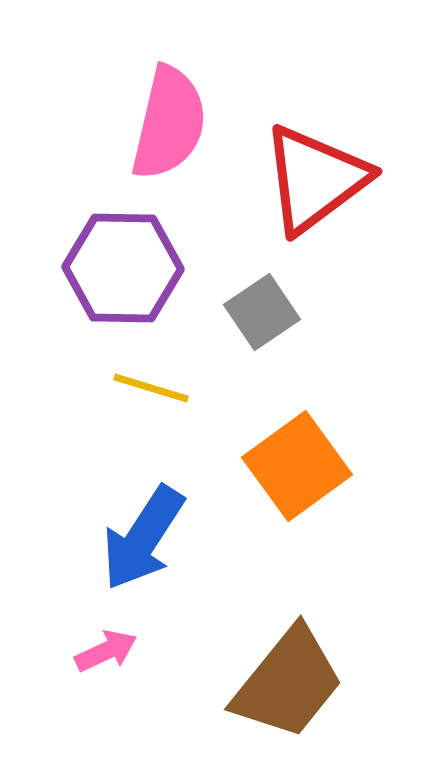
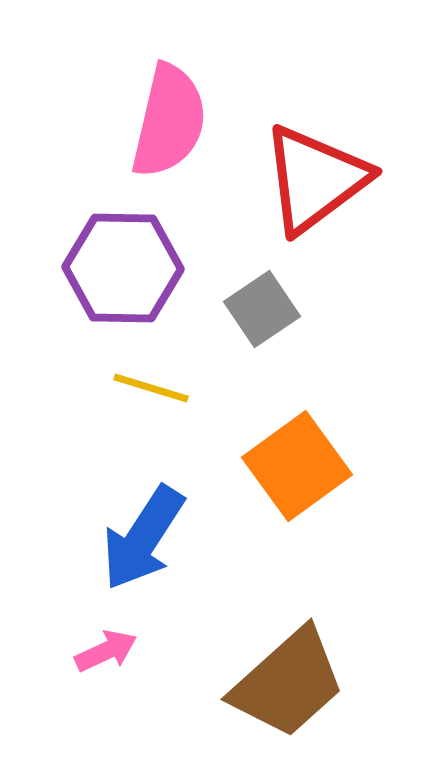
pink semicircle: moved 2 px up
gray square: moved 3 px up
brown trapezoid: rotated 9 degrees clockwise
